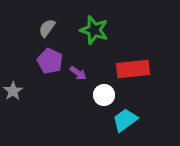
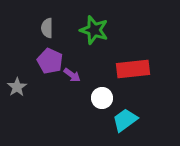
gray semicircle: rotated 36 degrees counterclockwise
purple arrow: moved 6 px left, 2 px down
gray star: moved 4 px right, 4 px up
white circle: moved 2 px left, 3 px down
